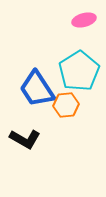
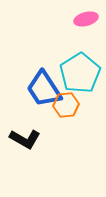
pink ellipse: moved 2 px right, 1 px up
cyan pentagon: moved 1 px right, 2 px down
blue trapezoid: moved 7 px right
